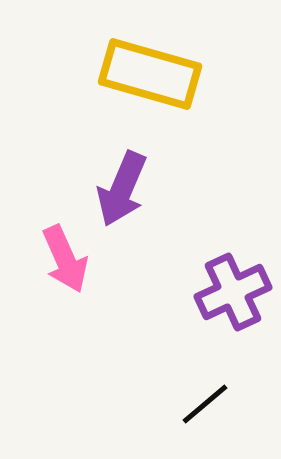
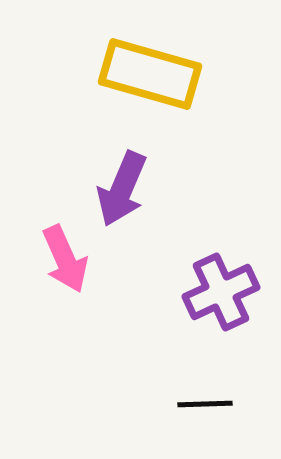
purple cross: moved 12 px left
black line: rotated 38 degrees clockwise
